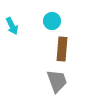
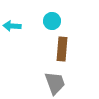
cyan arrow: rotated 120 degrees clockwise
gray trapezoid: moved 2 px left, 2 px down
